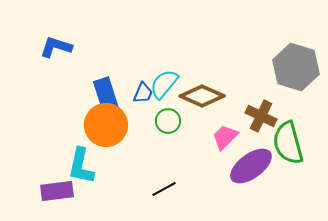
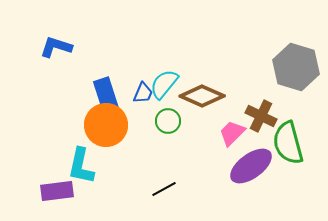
pink trapezoid: moved 7 px right, 4 px up
